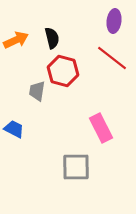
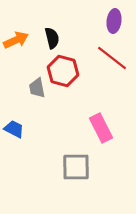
gray trapezoid: moved 3 px up; rotated 20 degrees counterclockwise
